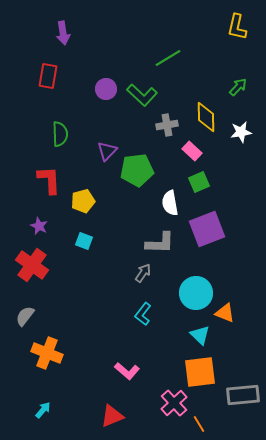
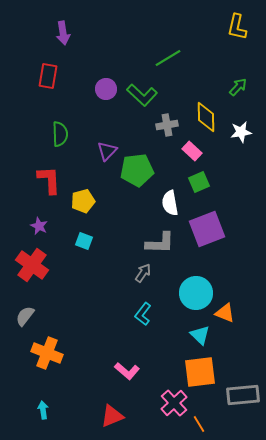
cyan arrow: rotated 48 degrees counterclockwise
